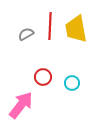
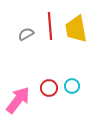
red line: rotated 8 degrees counterclockwise
red circle: moved 6 px right, 11 px down
cyan circle: moved 3 px down
pink arrow: moved 3 px left, 5 px up
